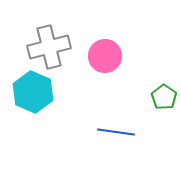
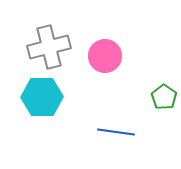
cyan hexagon: moved 9 px right, 5 px down; rotated 24 degrees counterclockwise
